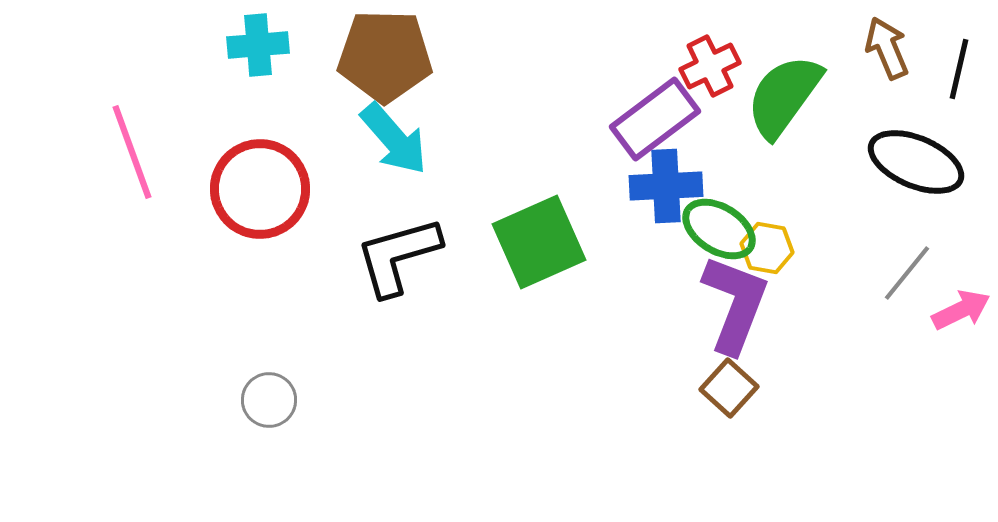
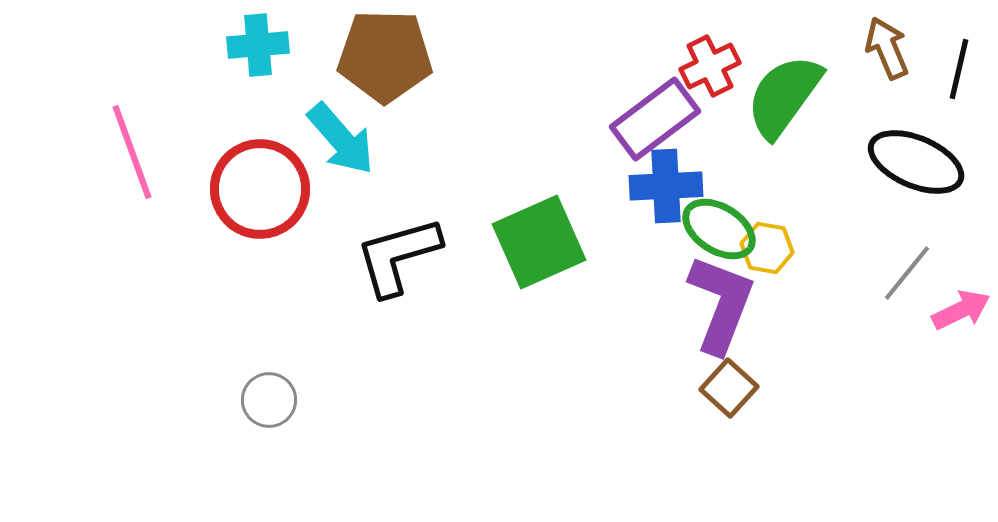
cyan arrow: moved 53 px left
purple L-shape: moved 14 px left
